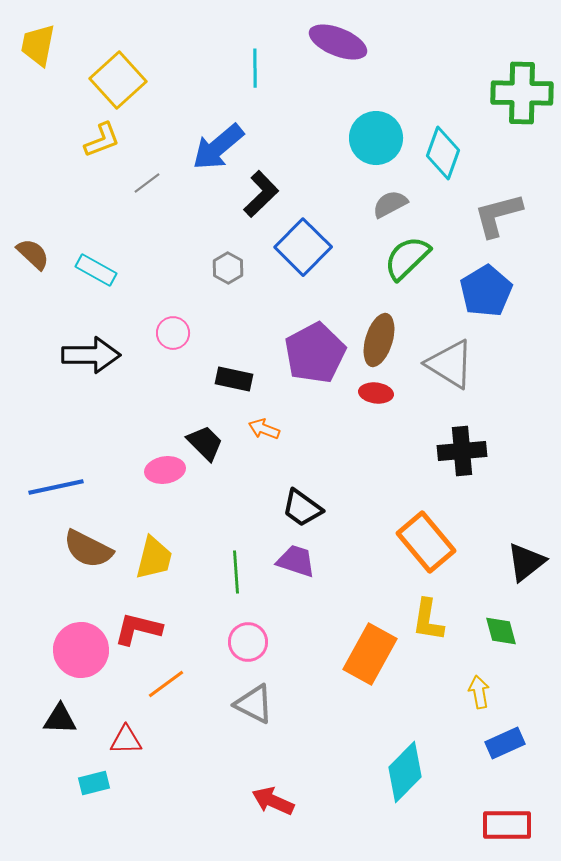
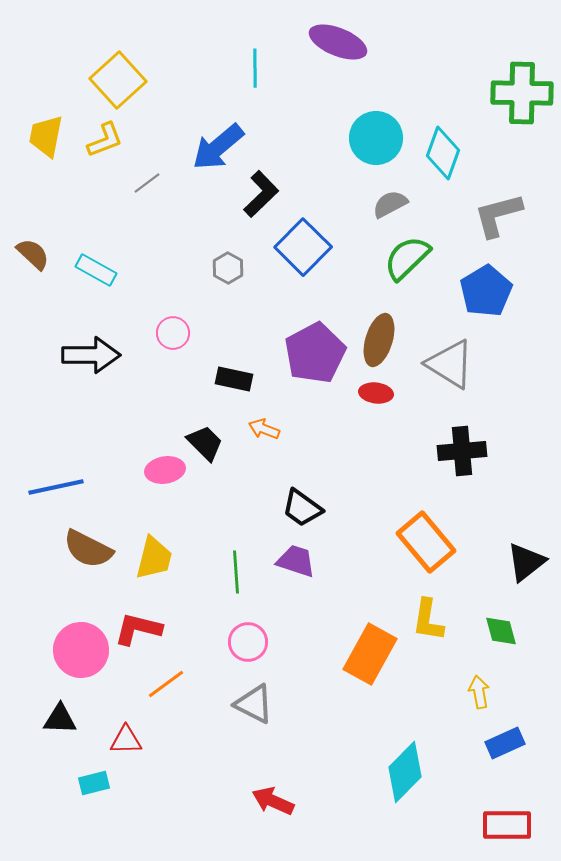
yellow trapezoid at (38, 45): moved 8 px right, 91 px down
yellow L-shape at (102, 140): moved 3 px right
